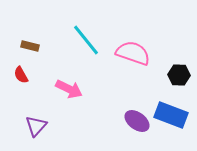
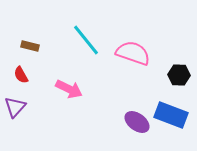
purple ellipse: moved 1 px down
purple triangle: moved 21 px left, 19 px up
